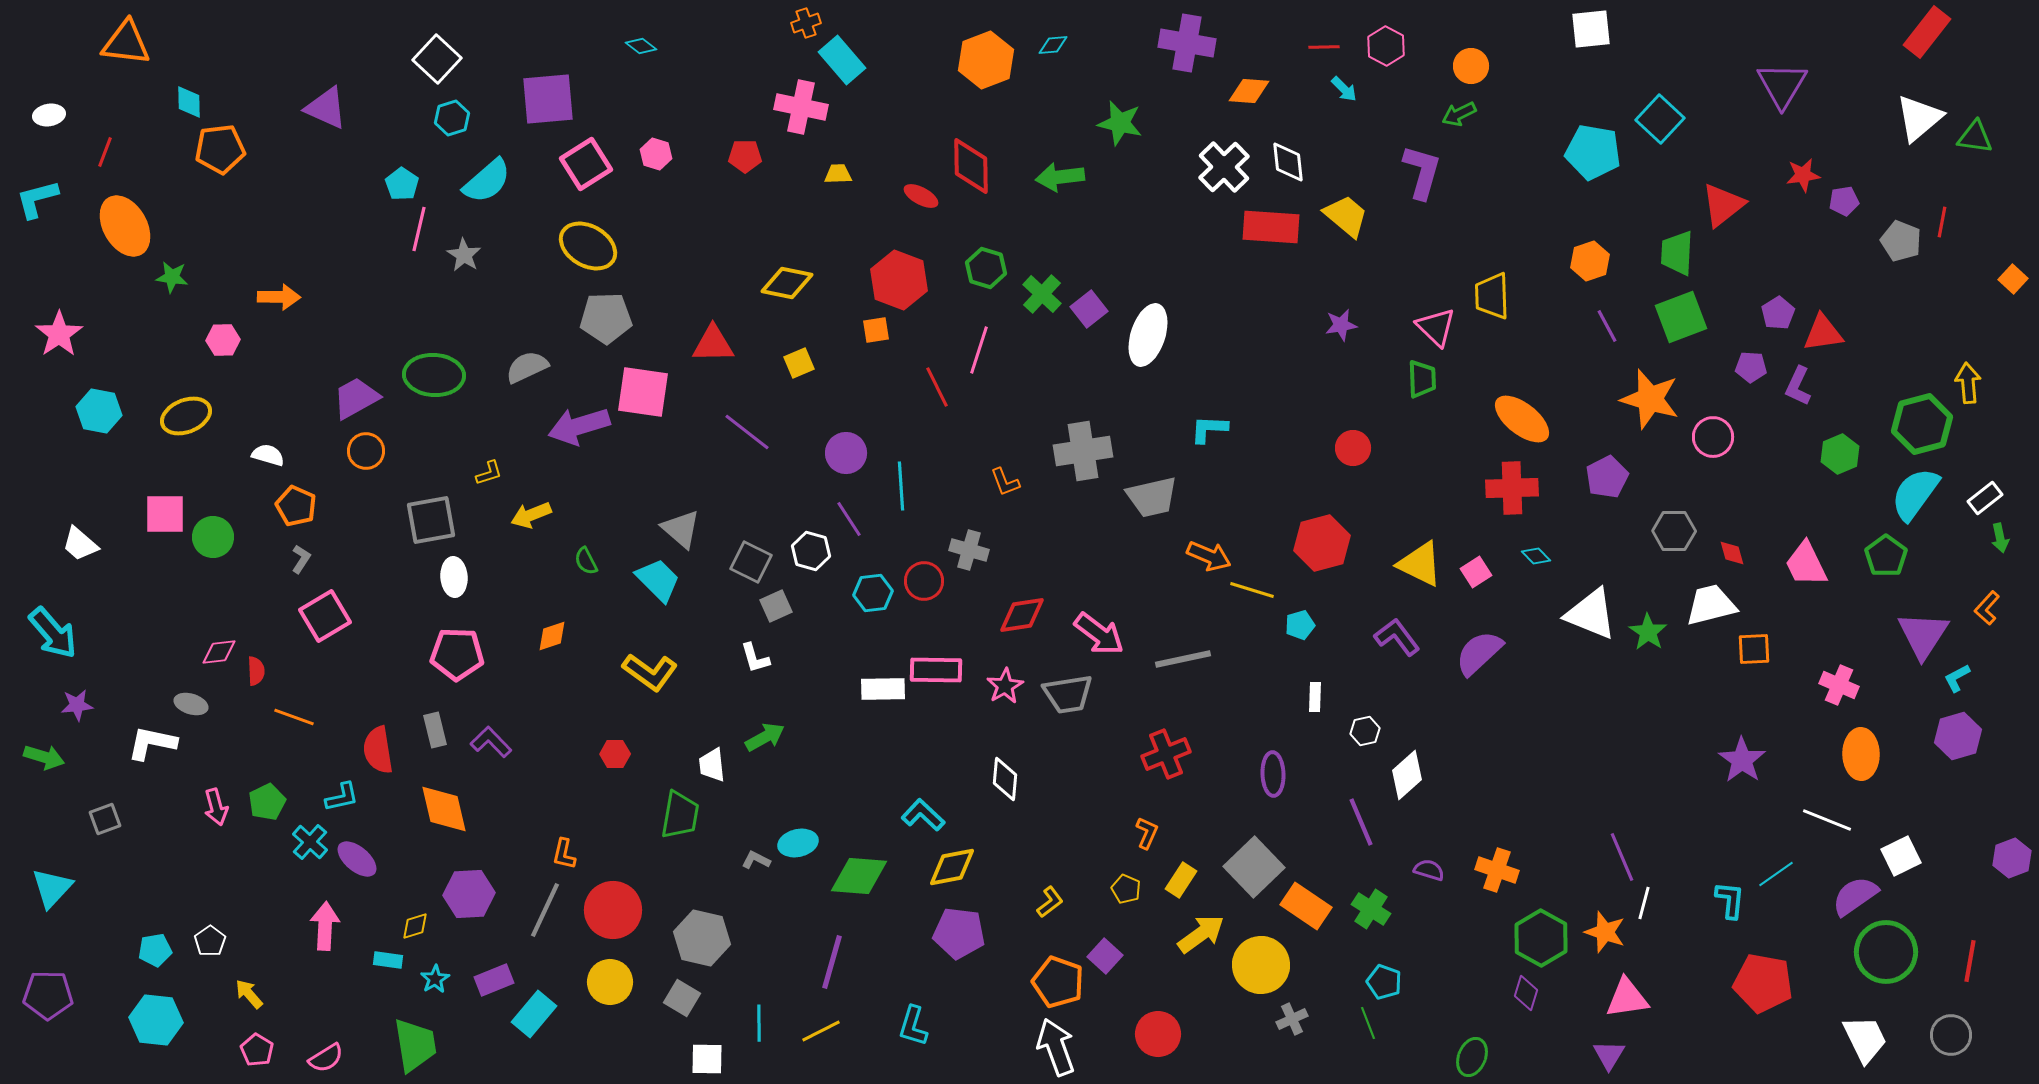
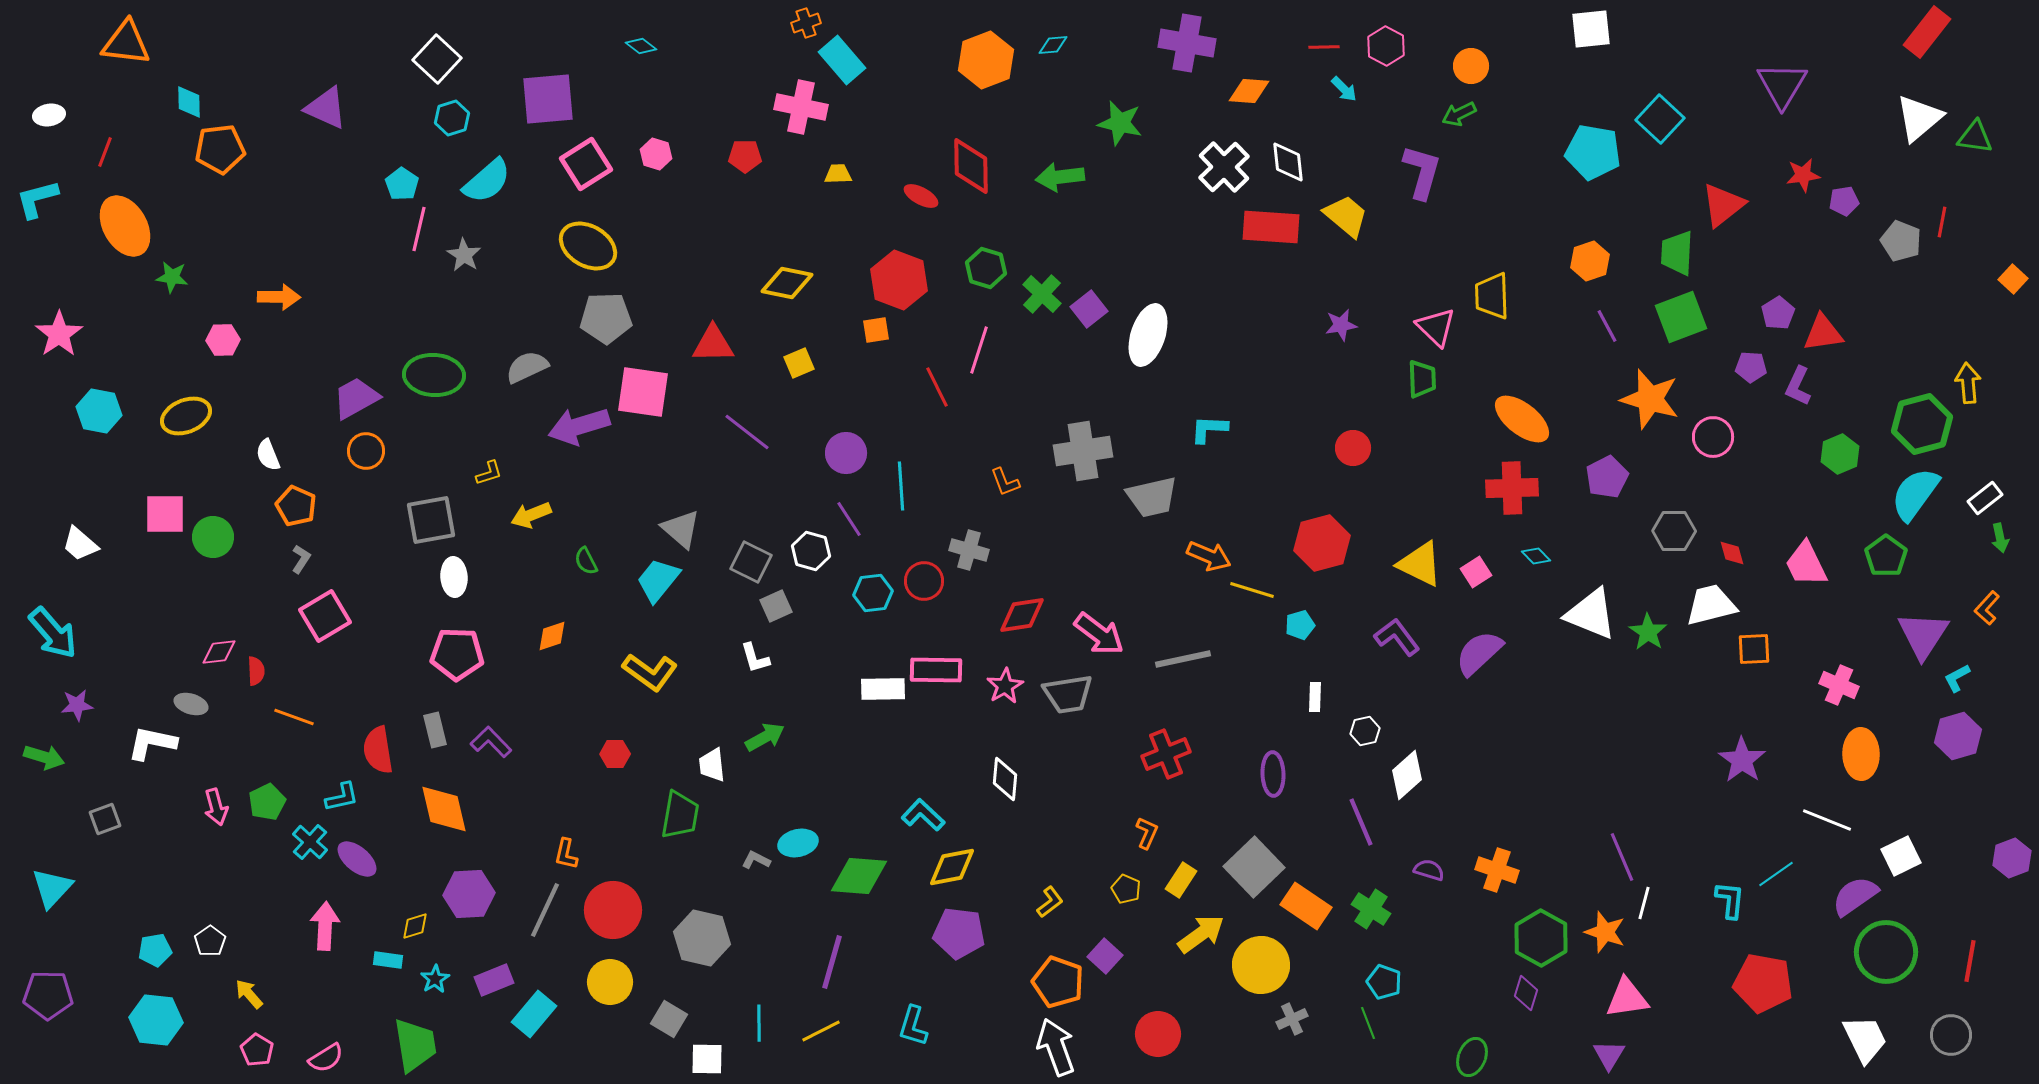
white semicircle at (268, 455): rotated 128 degrees counterclockwise
cyan trapezoid at (658, 580): rotated 96 degrees counterclockwise
orange L-shape at (564, 854): moved 2 px right
gray square at (682, 998): moved 13 px left, 21 px down
